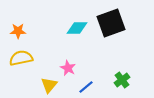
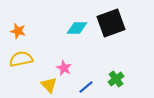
orange star: rotated 14 degrees clockwise
yellow semicircle: moved 1 px down
pink star: moved 4 px left
green cross: moved 6 px left, 1 px up
yellow triangle: rotated 24 degrees counterclockwise
